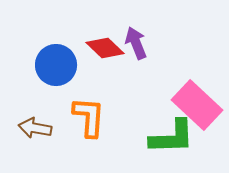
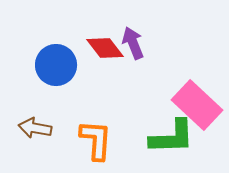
purple arrow: moved 3 px left
red diamond: rotated 9 degrees clockwise
orange L-shape: moved 7 px right, 23 px down
